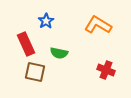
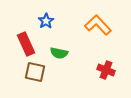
orange L-shape: rotated 16 degrees clockwise
